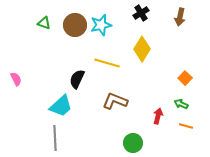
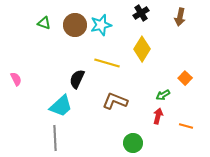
green arrow: moved 18 px left, 9 px up; rotated 56 degrees counterclockwise
